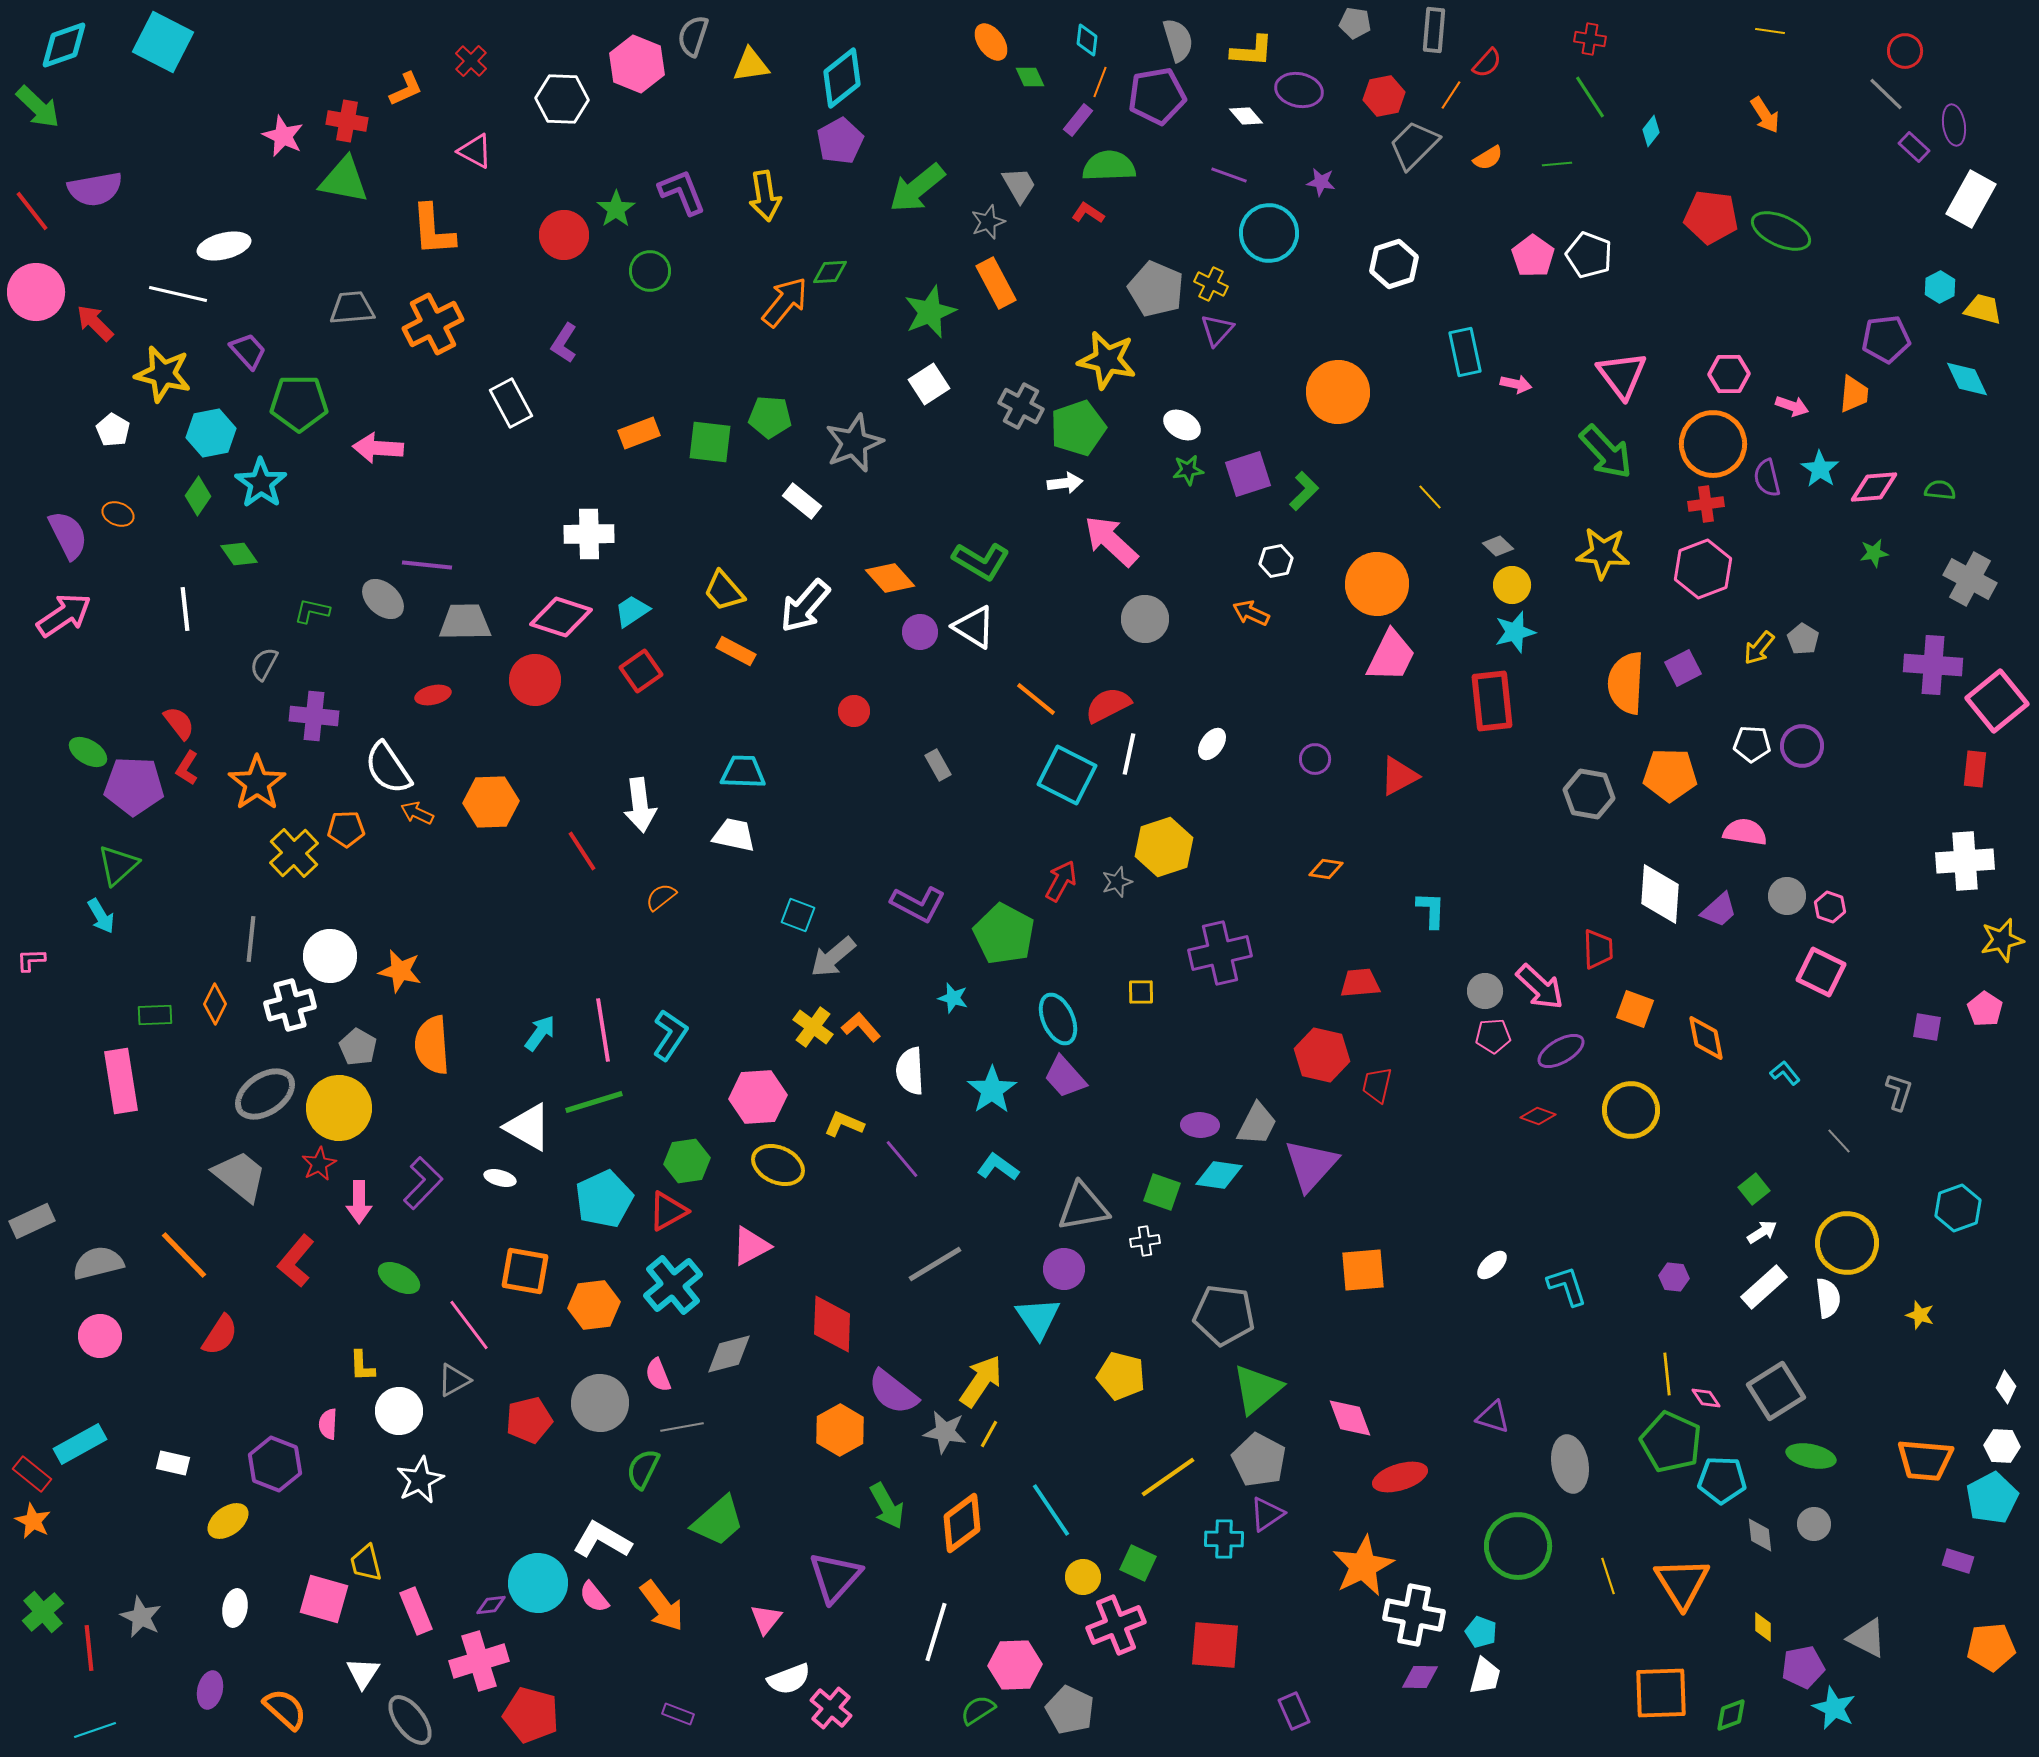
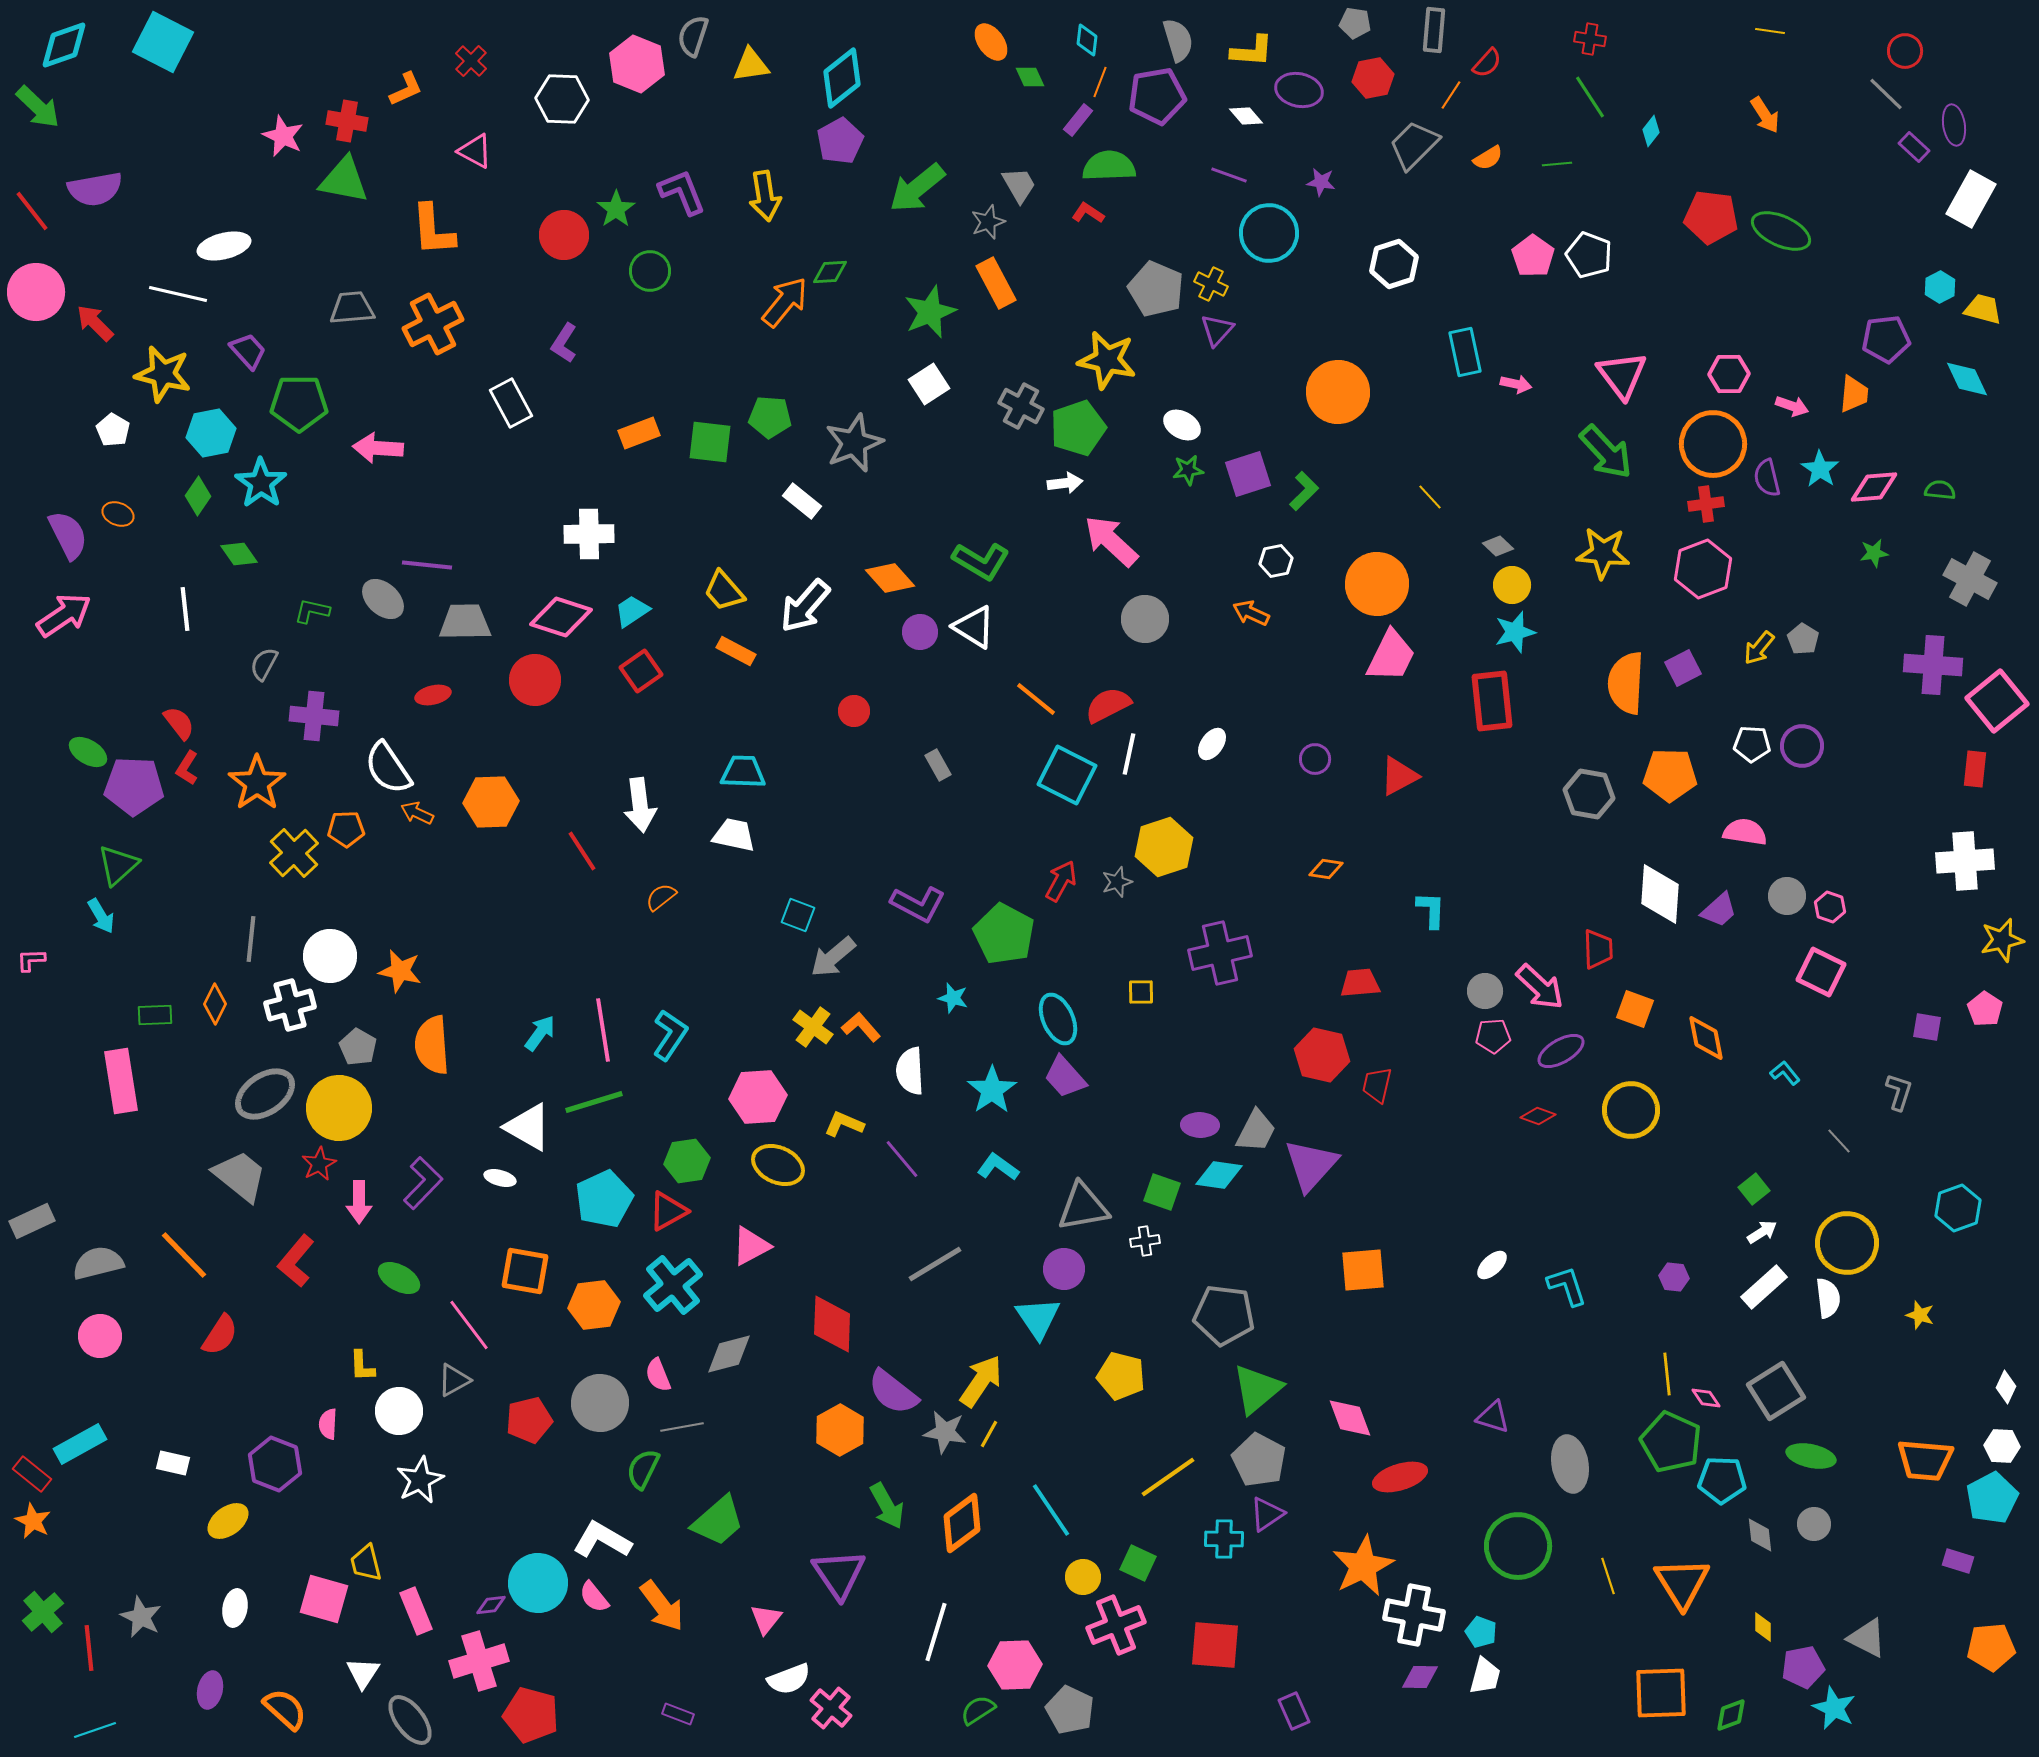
red hexagon at (1384, 96): moved 11 px left, 18 px up
gray trapezoid at (1257, 1124): moved 1 px left, 7 px down
purple triangle at (835, 1577): moved 4 px right, 3 px up; rotated 16 degrees counterclockwise
